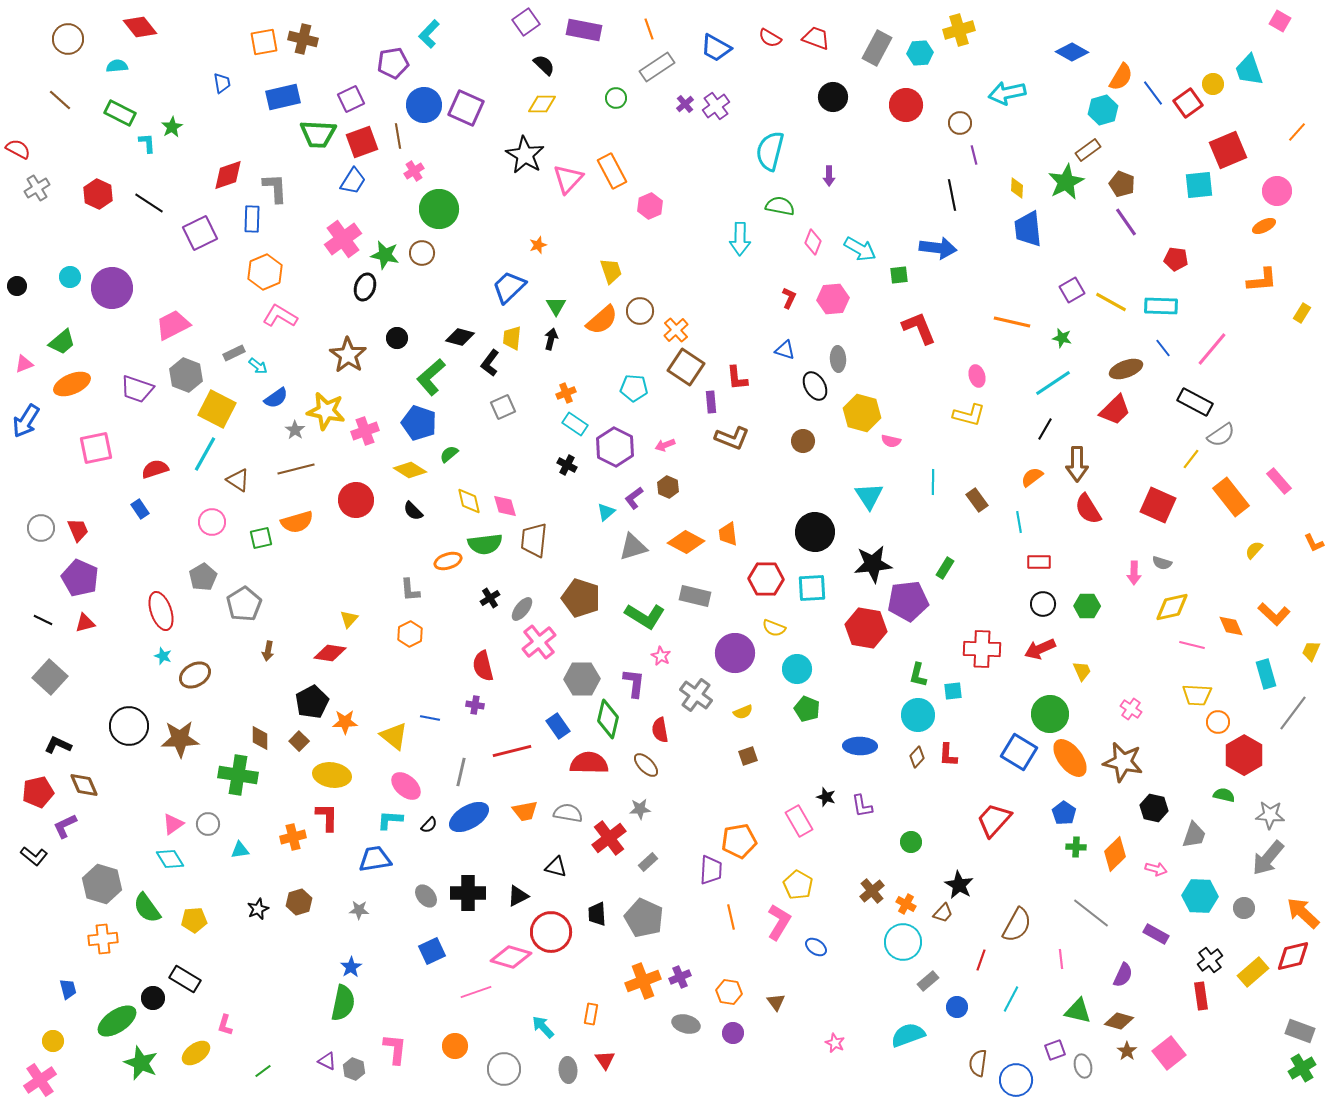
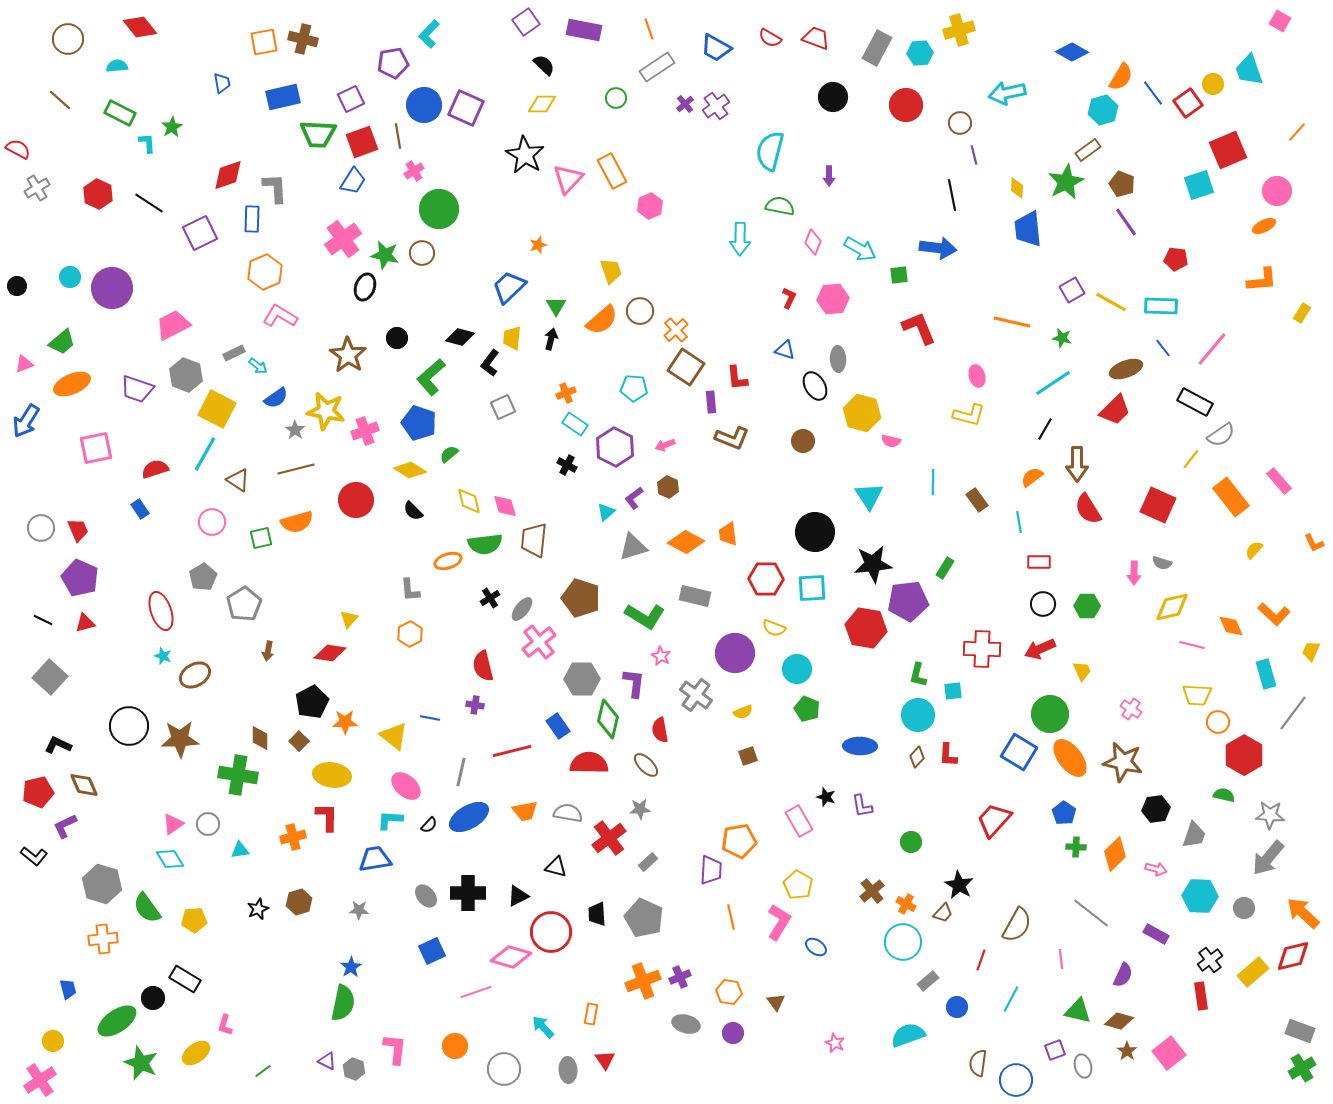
cyan square at (1199, 185): rotated 12 degrees counterclockwise
black hexagon at (1154, 808): moved 2 px right, 1 px down; rotated 20 degrees counterclockwise
